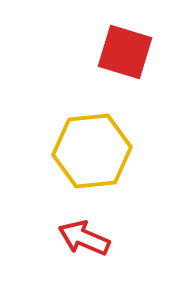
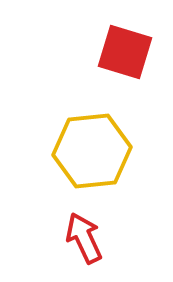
red arrow: rotated 42 degrees clockwise
